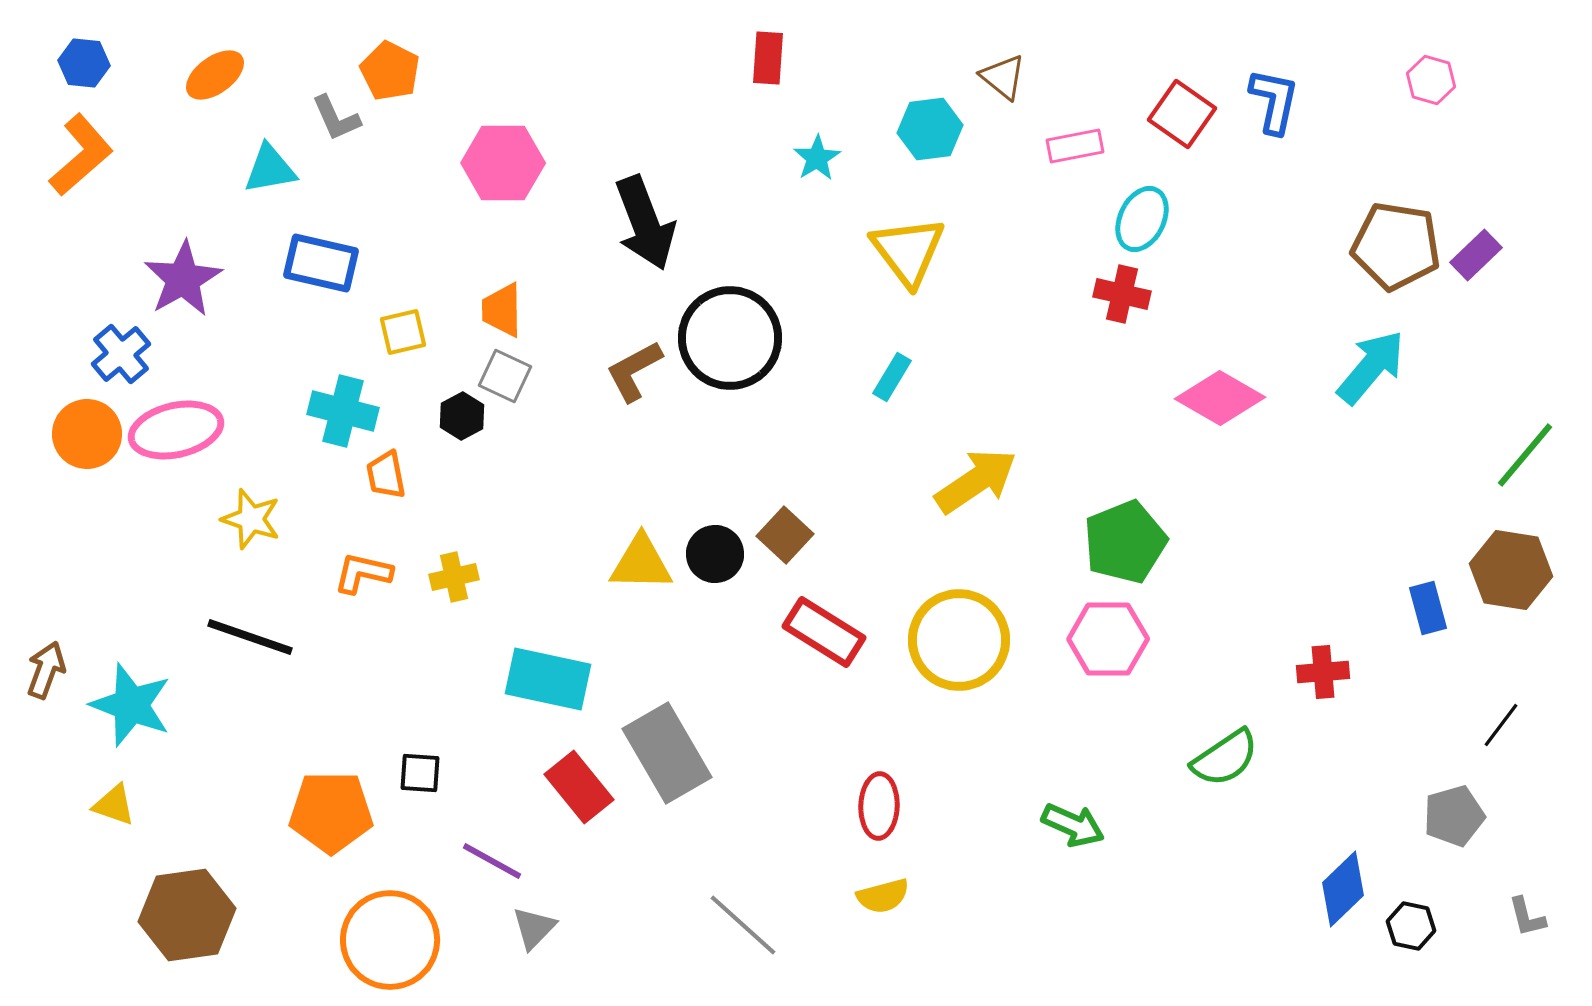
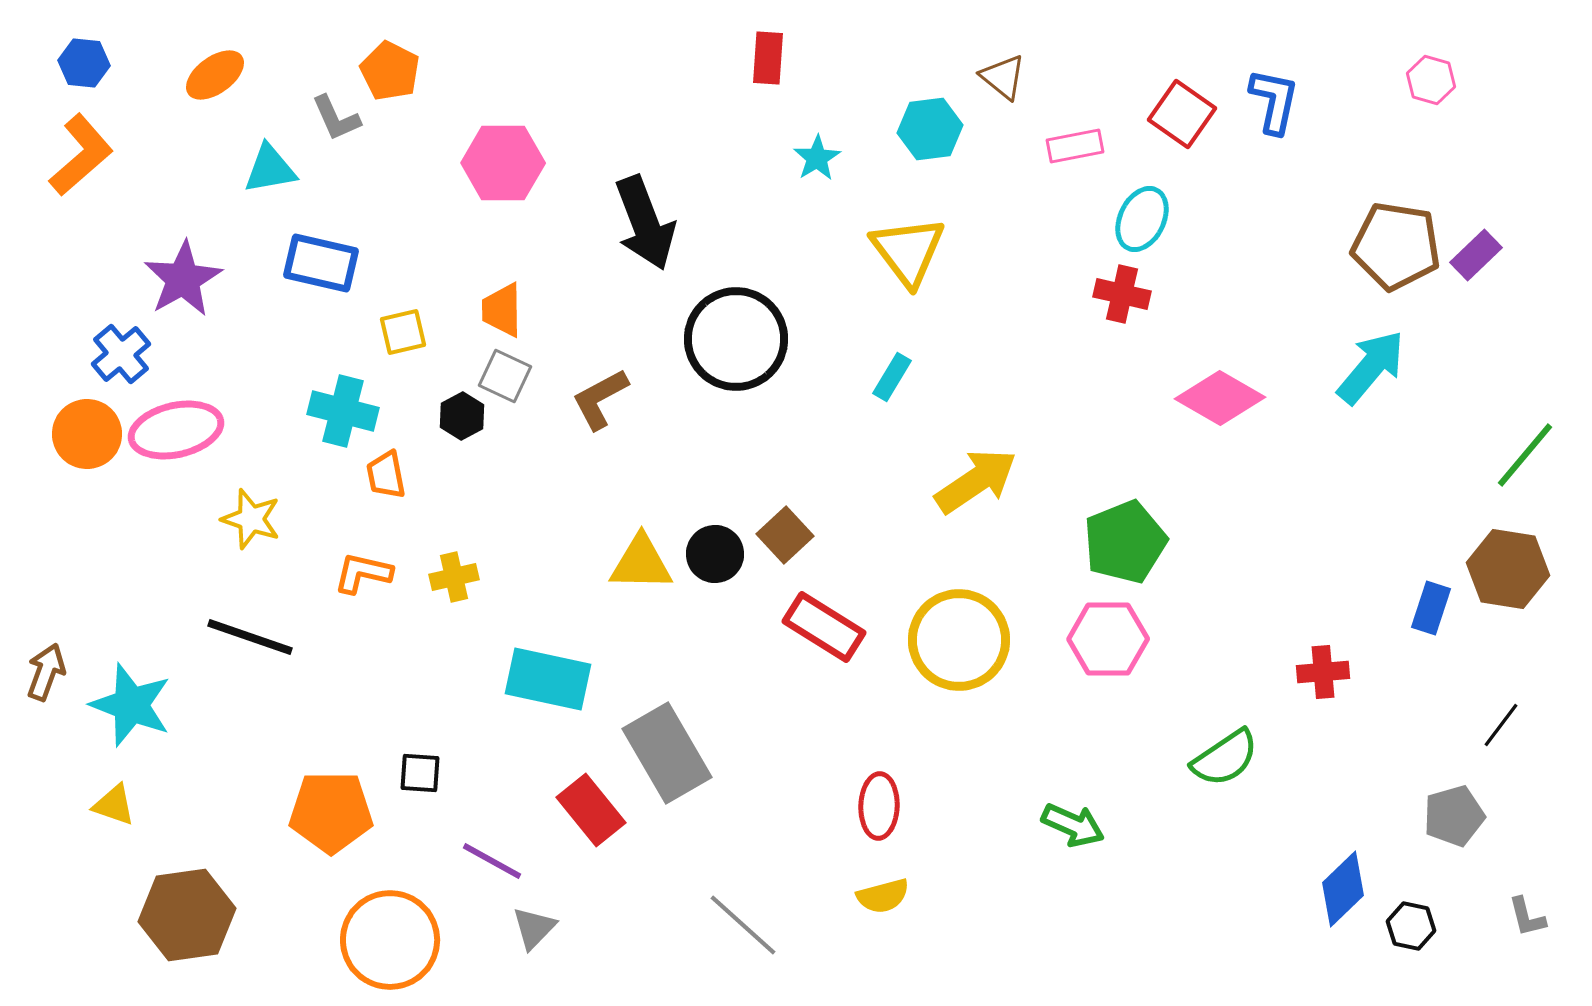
black circle at (730, 338): moved 6 px right, 1 px down
brown L-shape at (634, 371): moved 34 px left, 28 px down
brown square at (785, 535): rotated 4 degrees clockwise
brown hexagon at (1511, 570): moved 3 px left, 1 px up
blue rectangle at (1428, 608): moved 3 px right; rotated 33 degrees clockwise
red rectangle at (824, 632): moved 5 px up
brown arrow at (46, 670): moved 2 px down
red rectangle at (579, 787): moved 12 px right, 23 px down
